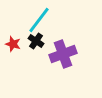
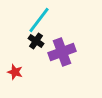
red star: moved 2 px right, 28 px down
purple cross: moved 1 px left, 2 px up
